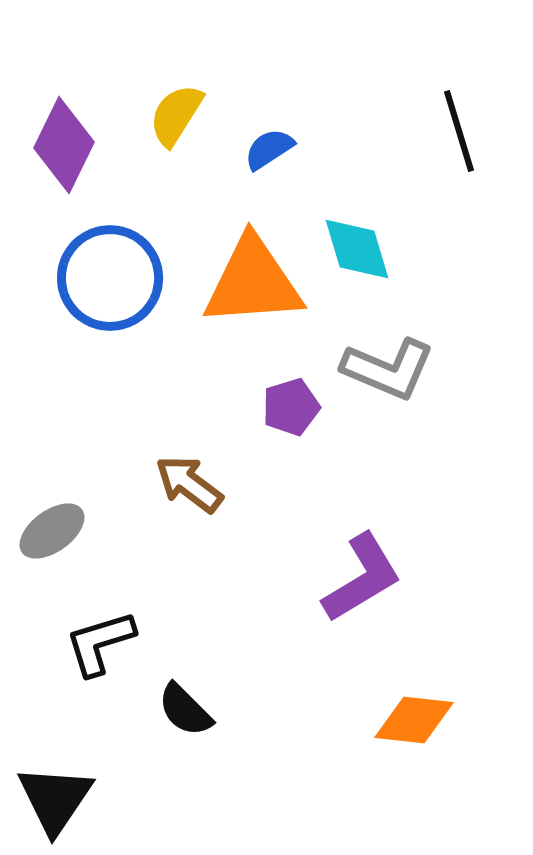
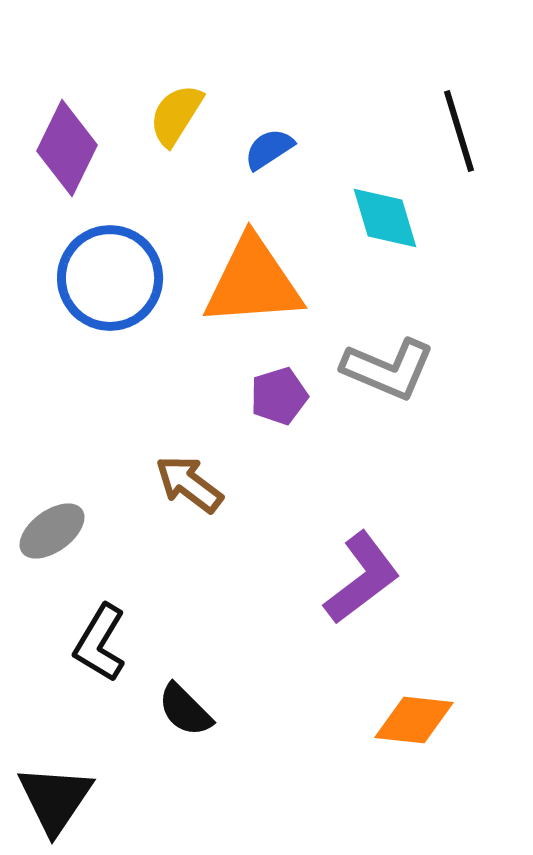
purple diamond: moved 3 px right, 3 px down
cyan diamond: moved 28 px right, 31 px up
purple pentagon: moved 12 px left, 11 px up
purple L-shape: rotated 6 degrees counterclockwise
black L-shape: rotated 42 degrees counterclockwise
